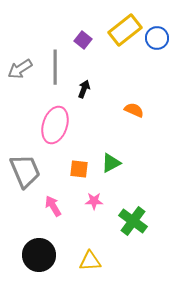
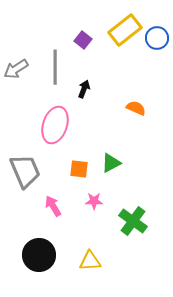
gray arrow: moved 4 px left
orange semicircle: moved 2 px right, 2 px up
